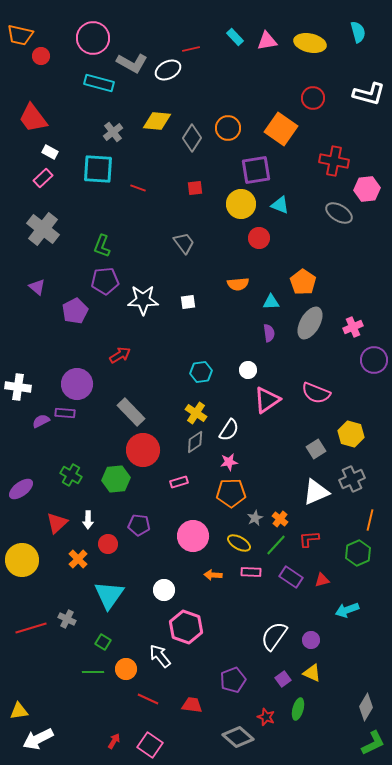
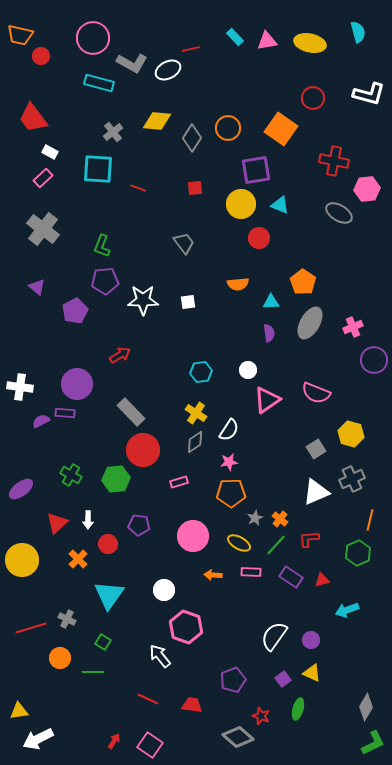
white cross at (18, 387): moved 2 px right
orange circle at (126, 669): moved 66 px left, 11 px up
red star at (266, 717): moved 5 px left, 1 px up
